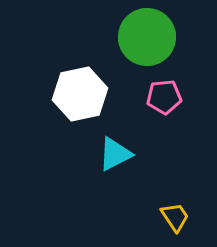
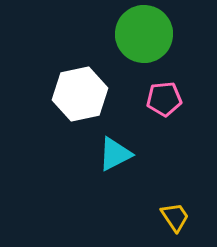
green circle: moved 3 px left, 3 px up
pink pentagon: moved 2 px down
